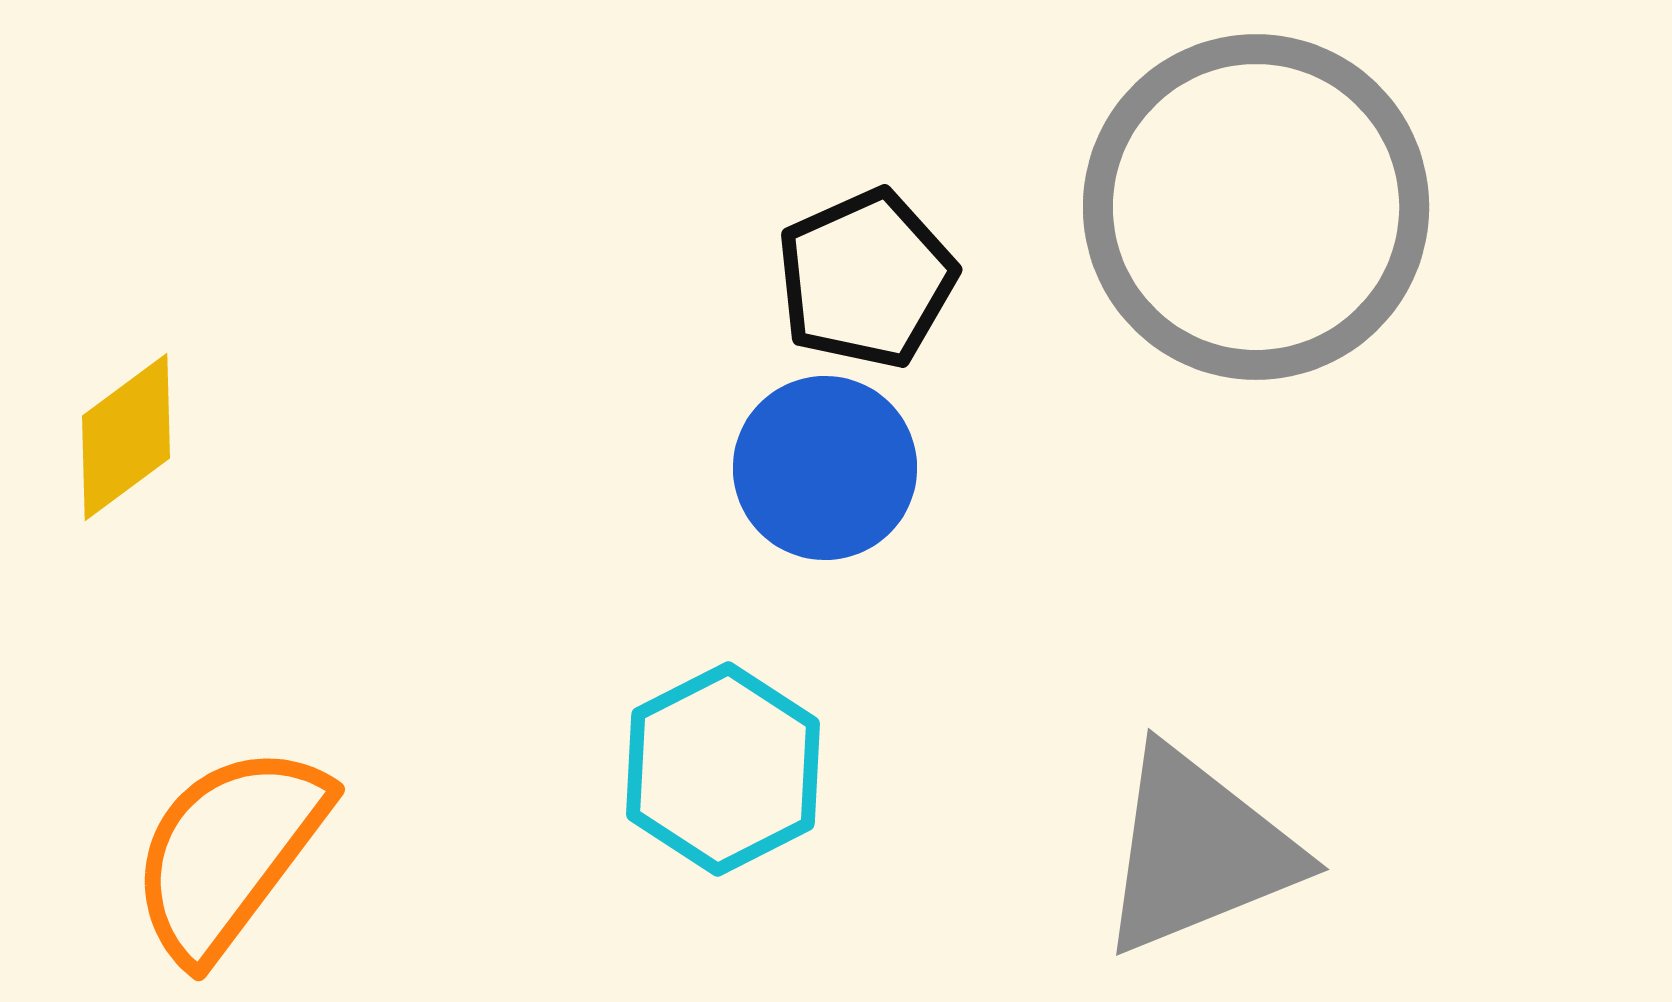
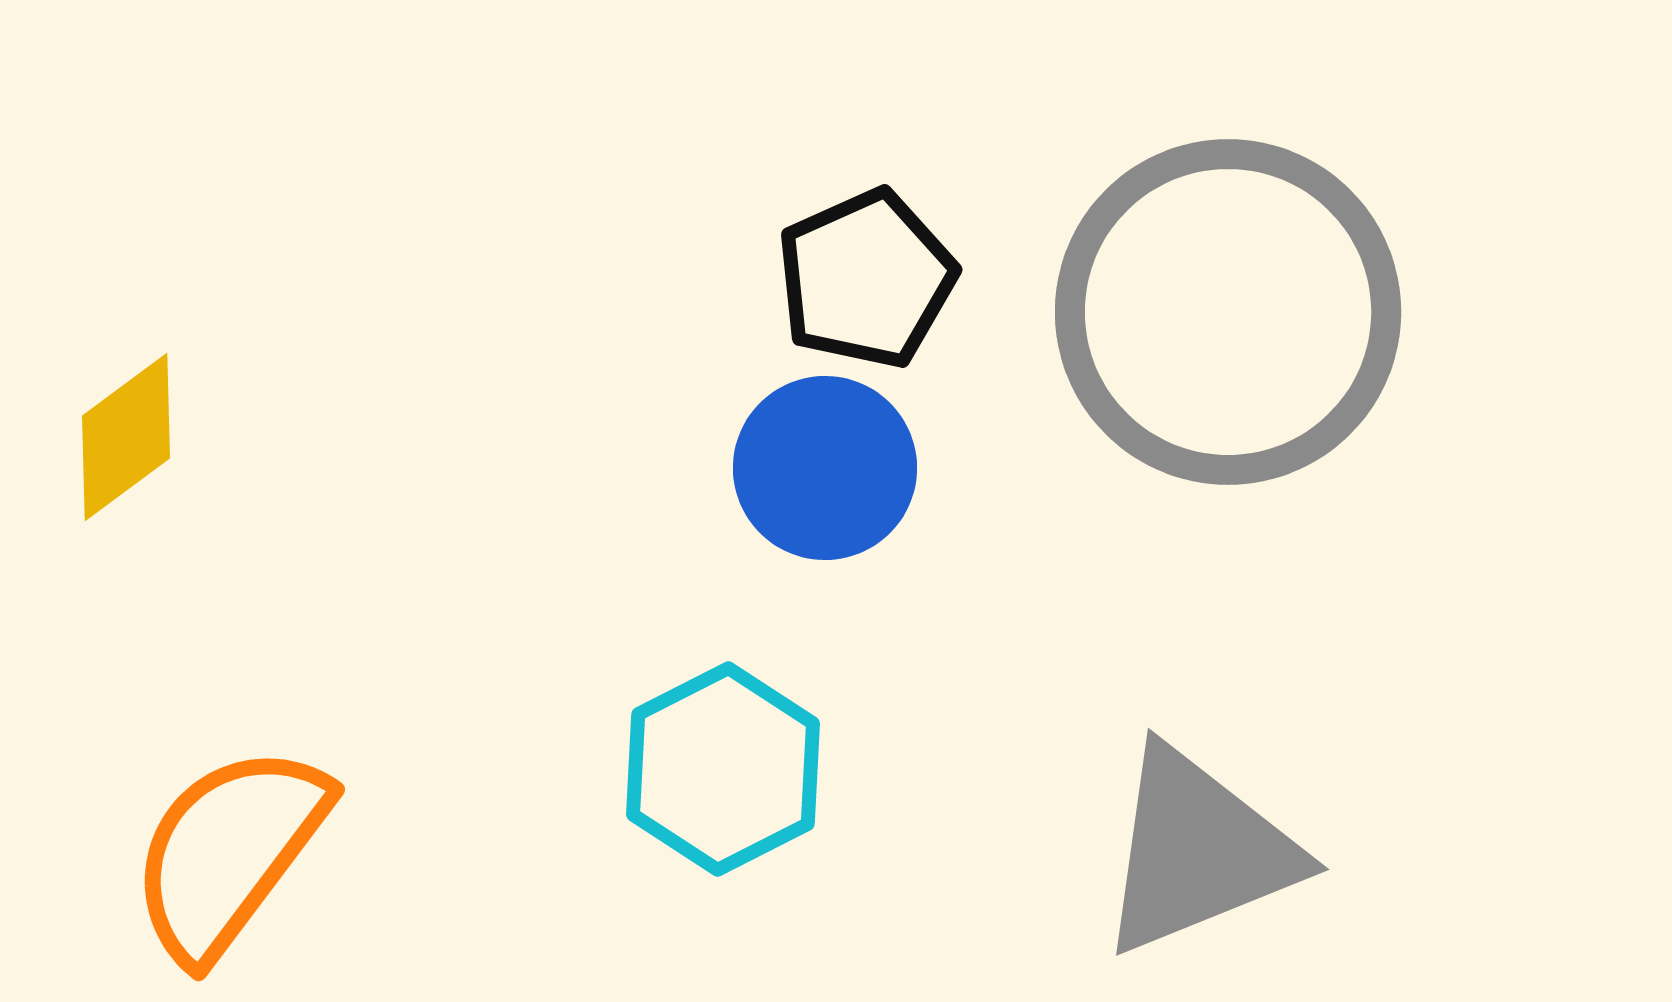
gray circle: moved 28 px left, 105 px down
